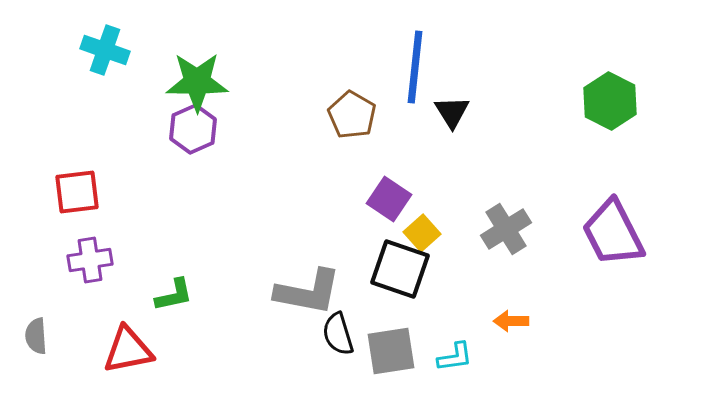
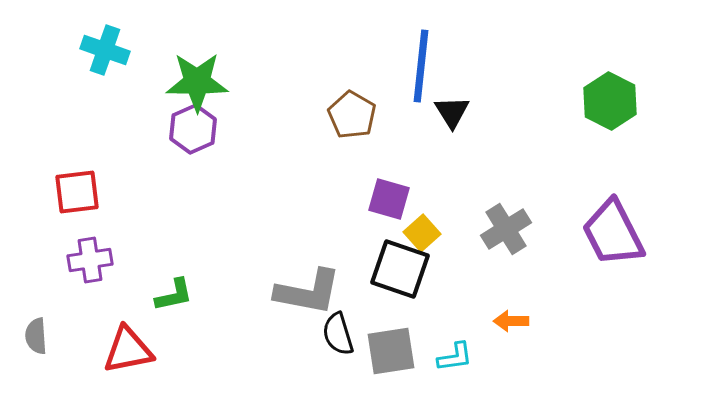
blue line: moved 6 px right, 1 px up
purple square: rotated 18 degrees counterclockwise
